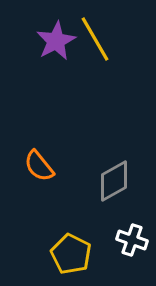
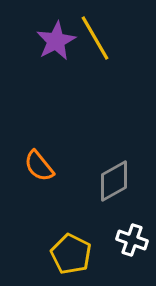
yellow line: moved 1 px up
